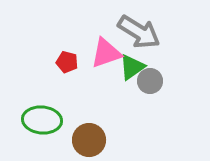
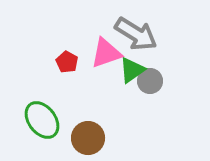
gray arrow: moved 3 px left, 2 px down
red pentagon: rotated 15 degrees clockwise
green triangle: moved 3 px down
green ellipse: rotated 48 degrees clockwise
brown circle: moved 1 px left, 2 px up
